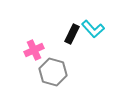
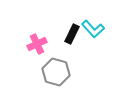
pink cross: moved 3 px right, 6 px up
gray hexagon: moved 3 px right
